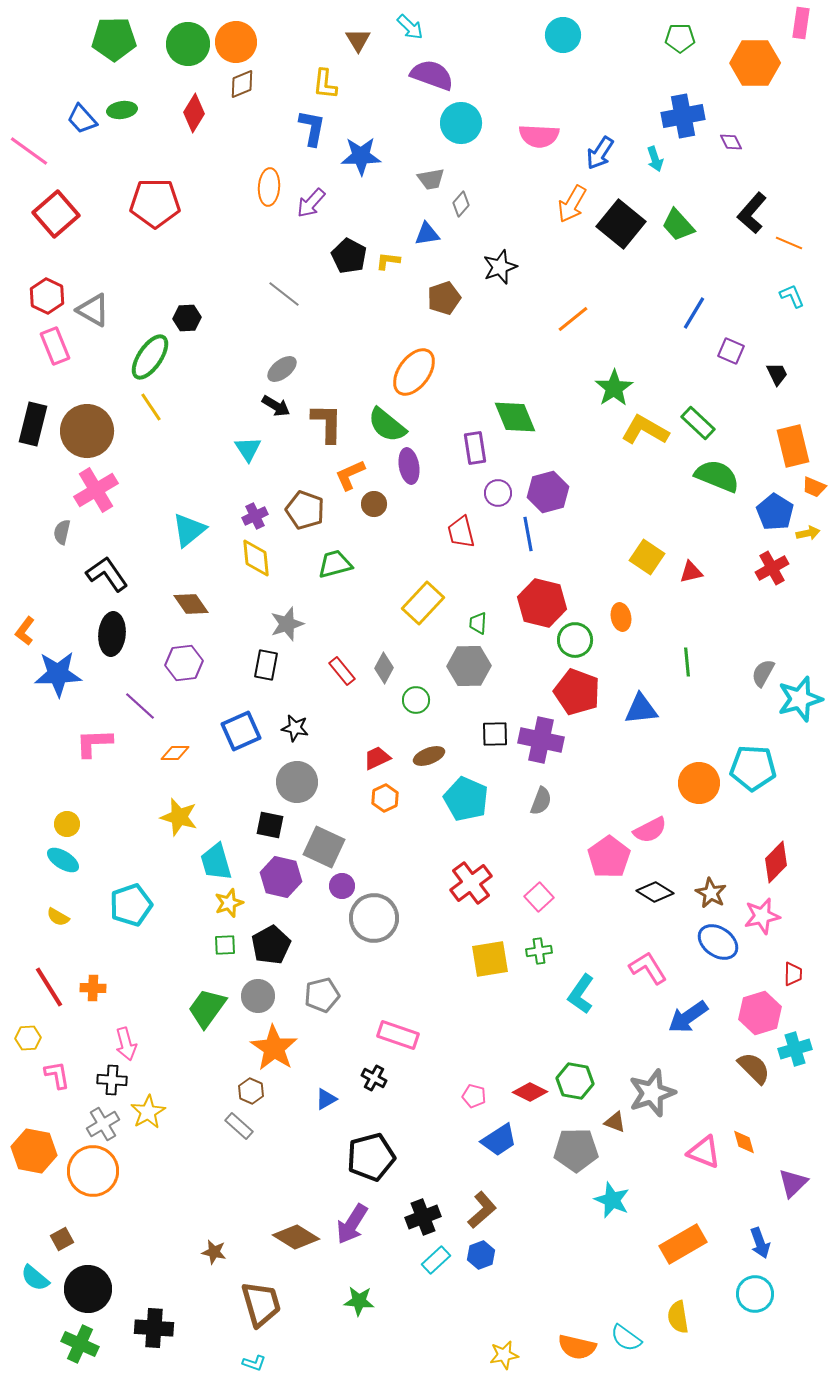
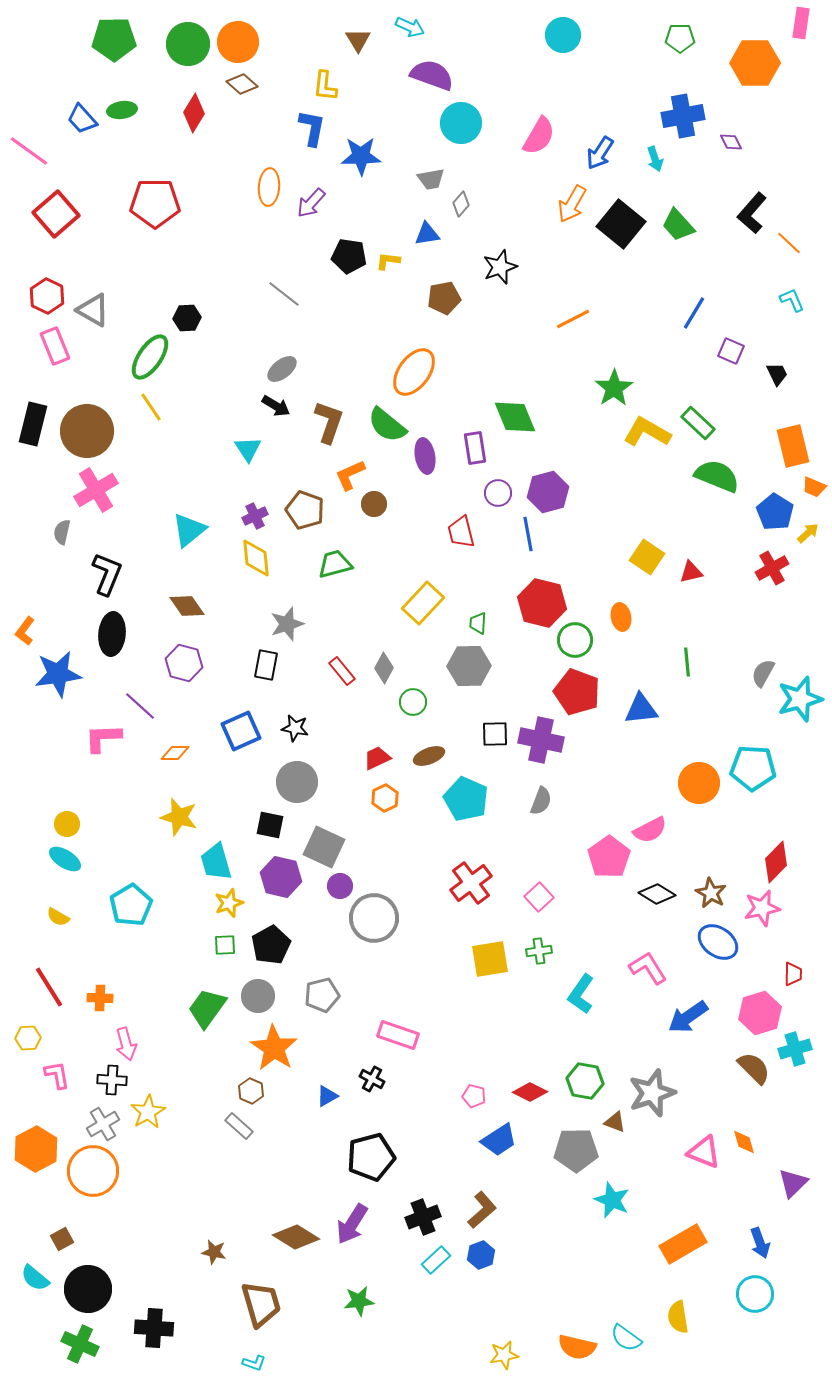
cyan arrow at (410, 27): rotated 20 degrees counterclockwise
orange circle at (236, 42): moved 2 px right
brown diamond at (242, 84): rotated 64 degrees clockwise
yellow L-shape at (325, 84): moved 2 px down
pink semicircle at (539, 136): rotated 63 degrees counterclockwise
orange line at (789, 243): rotated 20 degrees clockwise
black pentagon at (349, 256): rotated 20 degrees counterclockwise
cyan L-shape at (792, 296): moved 4 px down
brown pentagon at (444, 298): rotated 8 degrees clockwise
orange line at (573, 319): rotated 12 degrees clockwise
brown L-shape at (327, 423): moved 2 px right, 1 px up; rotated 18 degrees clockwise
yellow L-shape at (645, 430): moved 2 px right, 2 px down
purple ellipse at (409, 466): moved 16 px right, 10 px up
yellow arrow at (808, 533): rotated 30 degrees counterclockwise
black L-shape at (107, 574): rotated 57 degrees clockwise
brown diamond at (191, 604): moved 4 px left, 2 px down
purple hexagon at (184, 663): rotated 21 degrees clockwise
blue star at (58, 674): rotated 6 degrees counterclockwise
green circle at (416, 700): moved 3 px left, 2 px down
pink L-shape at (94, 743): moved 9 px right, 5 px up
cyan ellipse at (63, 860): moved 2 px right, 1 px up
purple circle at (342, 886): moved 2 px left
black diamond at (655, 892): moved 2 px right, 2 px down
cyan pentagon at (131, 905): rotated 12 degrees counterclockwise
pink star at (762, 916): moved 8 px up
orange cross at (93, 988): moved 7 px right, 10 px down
black cross at (374, 1078): moved 2 px left, 1 px down
green hexagon at (575, 1081): moved 10 px right
blue triangle at (326, 1099): moved 1 px right, 3 px up
orange hexagon at (34, 1151): moved 2 px right, 2 px up; rotated 21 degrees clockwise
green star at (359, 1301): rotated 12 degrees counterclockwise
